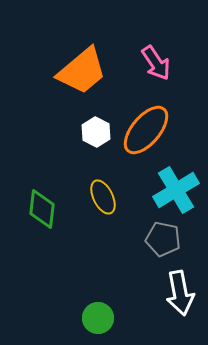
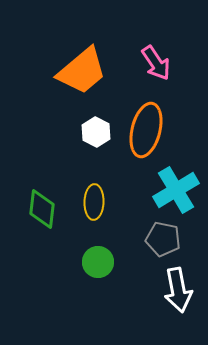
orange ellipse: rotated 26 degrees counterclockwise
yellow ellipse: moved 9 px left, 5 px down; rotated 28 degrees clockwise
white arrow: moved 2 px left, 3 px up
green circle: moved 56 px up
